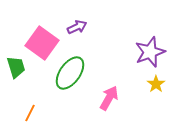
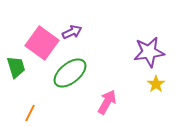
purple arrow: moved 5 px left, 5 px down
purple star: moved 1 px left; rotated 12 degrees clockwise
green ellipse: rotated 16 degrees clockwise
pink arrow: moved 2 px left, 4 px down
